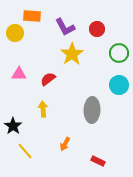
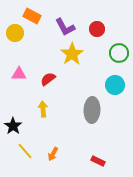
orange rectangle: rotated 24 degrees clockwise
cyan circle: moved 4 px left
orange arrow: moved 12 px left, 10 px down
